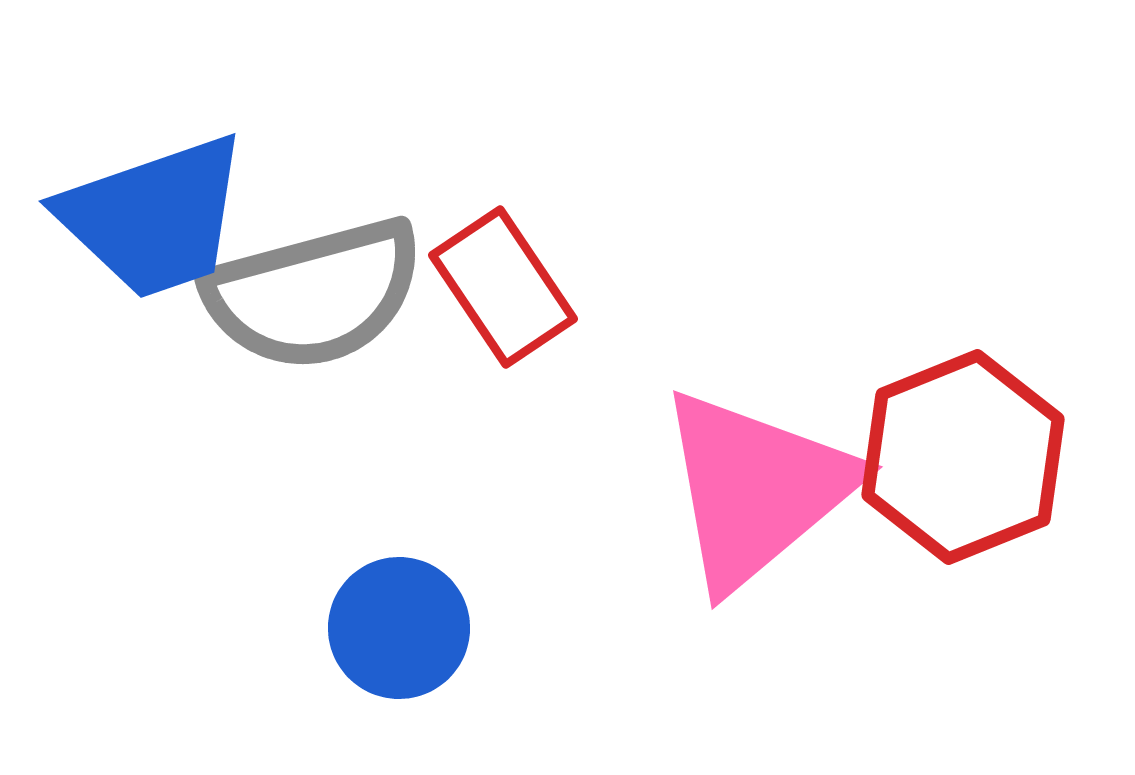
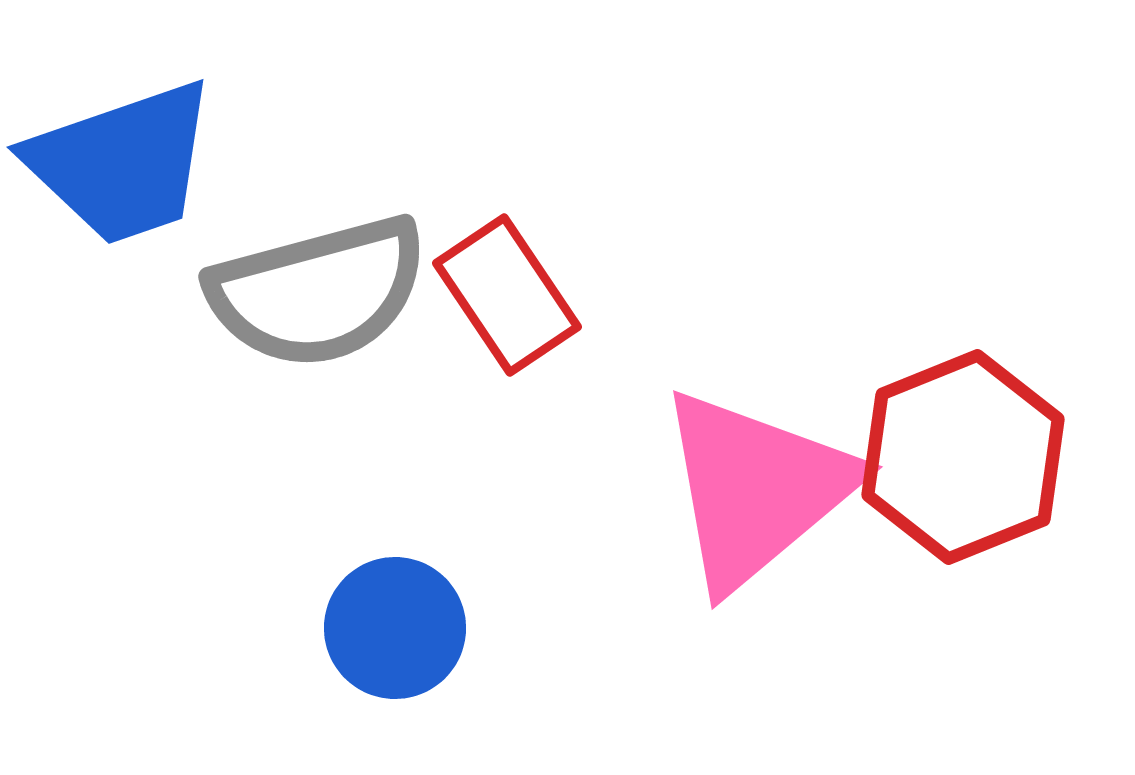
blue trapezoid: moved 32 px left, 54 px up
red rectangle: moved 4 px right, 8 px down
gray semicircle: moved 4 px right, 2 px up
blue circle: moved 4 px left
